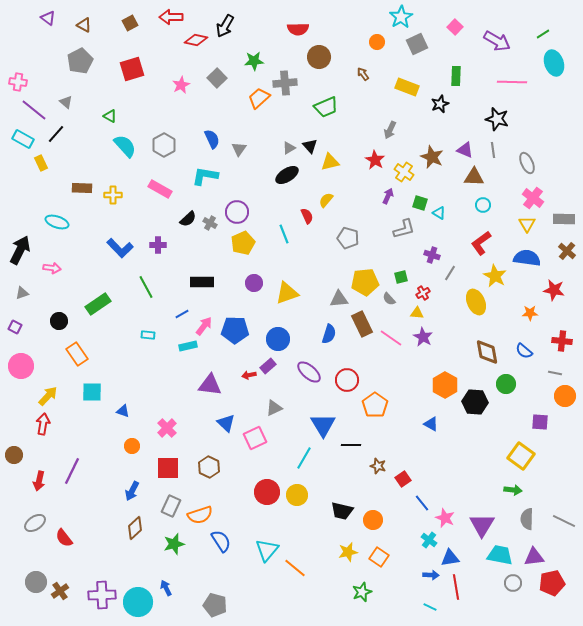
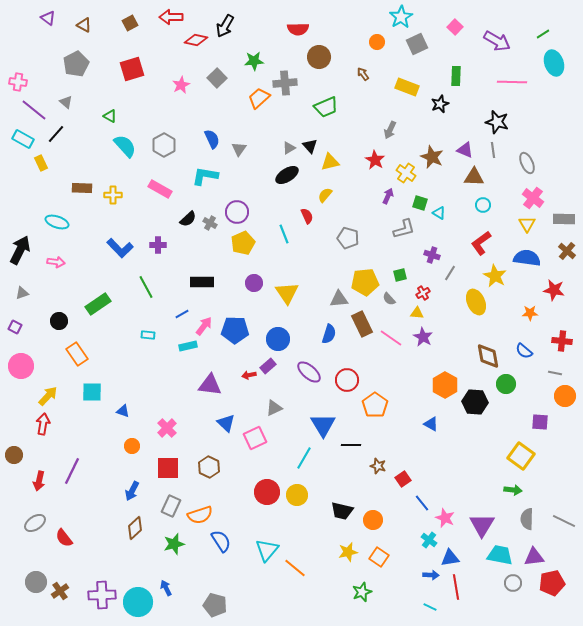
gray pentagon at (80, 61): moved 4 px left, 3 px down
black star at (497, 119): moved 3 px down
yellow cross at (404, 172): moved 2 px right, 1 px down
yellow semicircle at (326, 200): moved 1 px left, 5 px up
pink arrow at (52, 268): moved 4 px right, 6 px up
green square at (401, 277): moved 1 px left, 2 px up
yellow triangle at (287, 293): rotated 45 degrees counterclockwise
brown diamond at (487, 352): moved 1 px right, 4 px down
